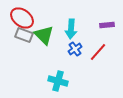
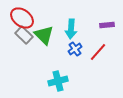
gray rectangle: rotated 24 degrees clockwise
cyan cross: rotated 30 degrees counterclockwise
